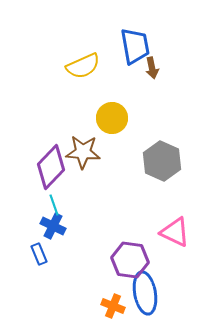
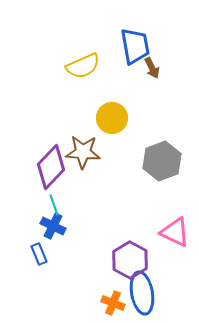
brown arrow: rotated 15 degrees counterclockwise
gray hexagon: rotated 15 degrees clockwise
purple hexagon: rotated 21 degrees clockwise
blue ellipse: moved 3 px left
orange cross: moved 3 px up
